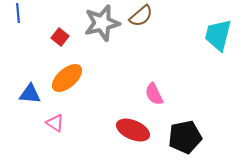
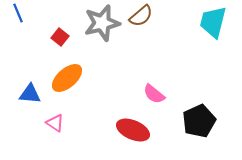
blue line: rotated 18 degrees counterclockwise
cyan trapezoid: moved 5 px left, 13 px up
pink semicircle: rotated 25 degrees counterclockwise
black pentagon: moved 14 px right, 16 px up; rotated 12 degrees counterclockwise
